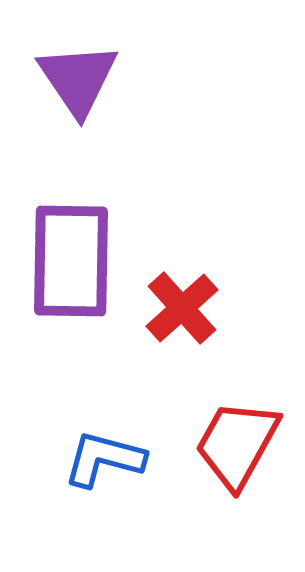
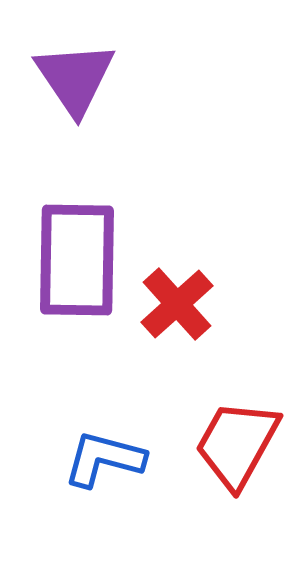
purple triangle: moved 3 px left, 1 px up
purple rectangle: moved 6 px right, 1 px up
red cross: moved 5 px left, 4 px up
